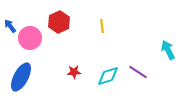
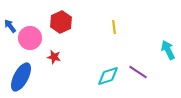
red hexagon: moved 2 px right
yellow line: moved 12 px right, 1 px down
red star: moved 20 px left, 15 px up; rotated 16 degrees clockwise
